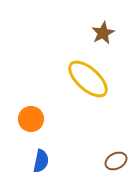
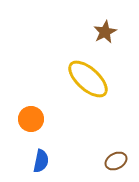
brown star: moved 2 px right, 1 px up
